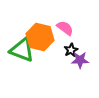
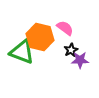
green triangle: moved 2 px down
